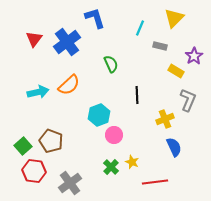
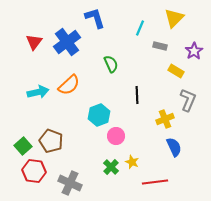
red triangle: moved 3 px down
purple star: moved 5 px up
pink circle: moved 2 px right, 1 px down
gray cross: rotated 30 degrees counterclockwise
